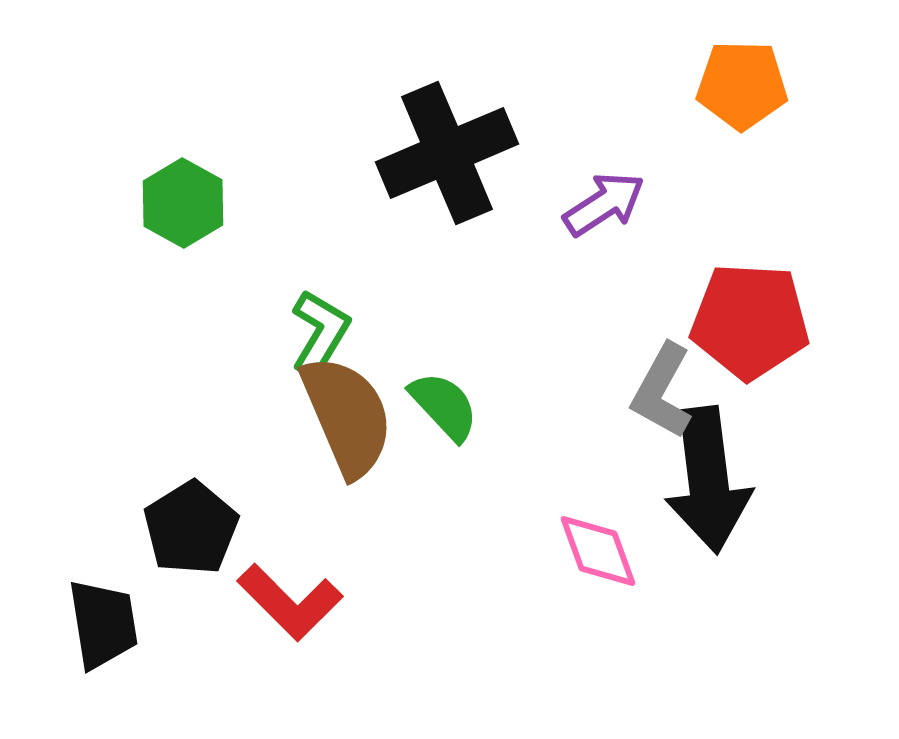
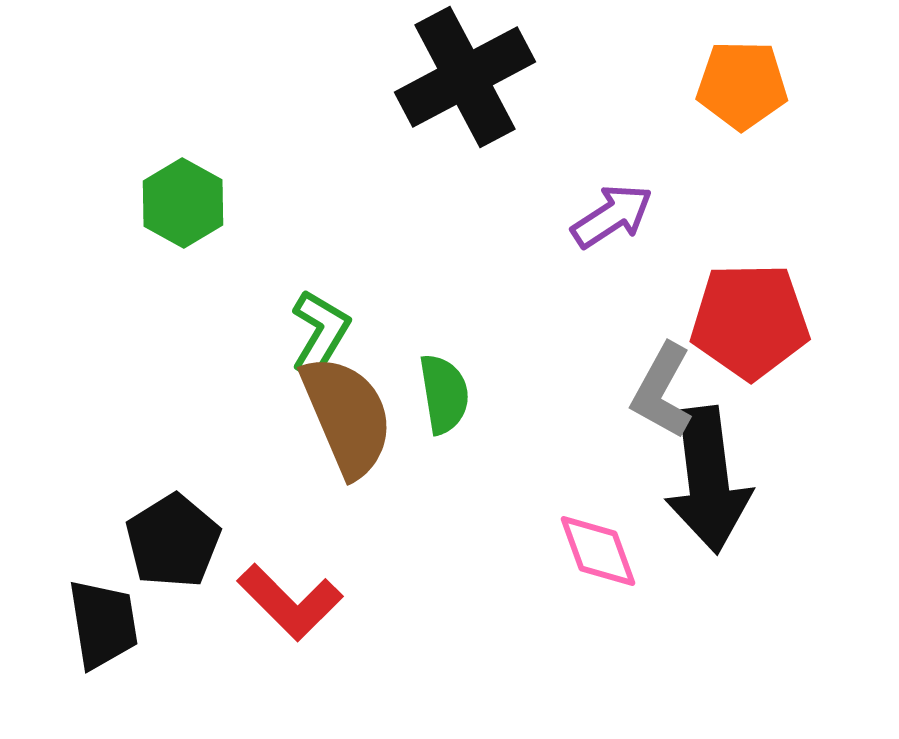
black cross: moved 18 px right, 76 px up; rotated 5 degrees counterclockwise
purple arrow: moved 8 px right, 12 px down
red pentagon: rotated 4 degrees counterclockwise
green semicircle: moved 12 px up; rotated 34 degrees clockwise
black pentagon: moved 18 px left, 13 px down
